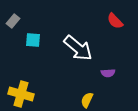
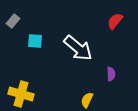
red semicircle: rotated 84 degrees clockwise
cyan square: moved 2 px right, 1 px down
purple semicircle: moved 3 px right, 1 px down; rotated 88 degrees counterclockwise
